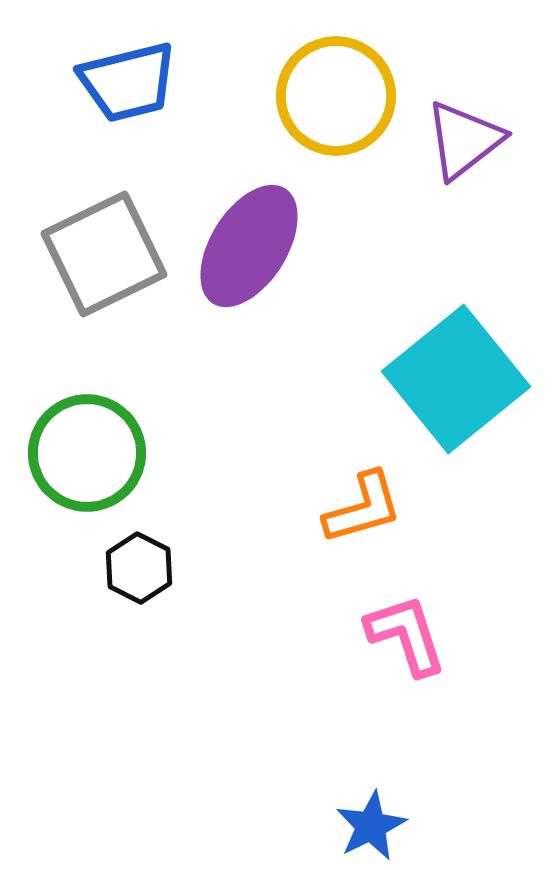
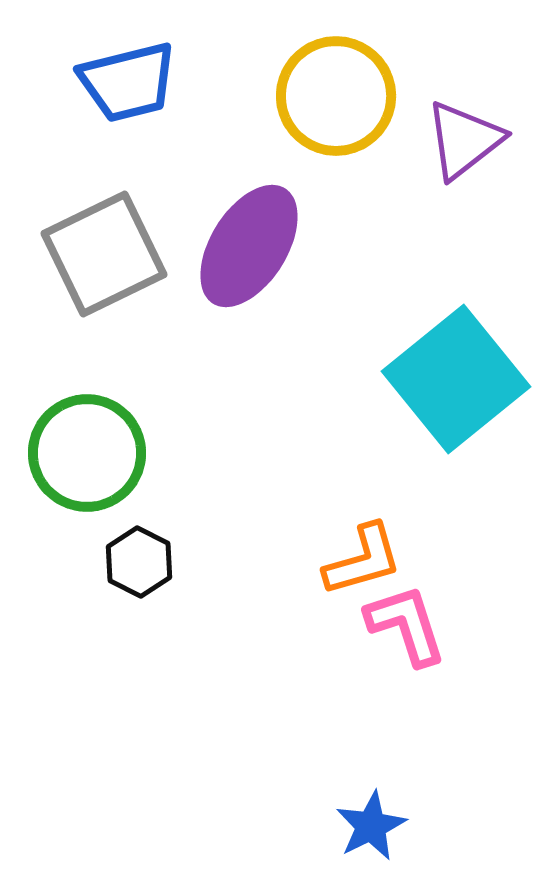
orange L-shape: moved 52 px down
black hexagon: moved 6 px up
pink L-shape: moved 10 px up
